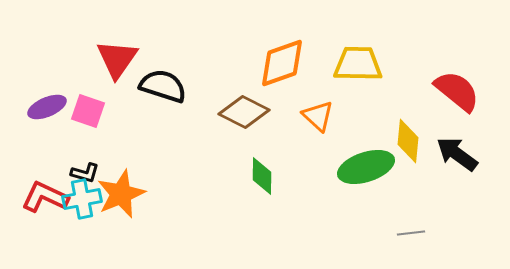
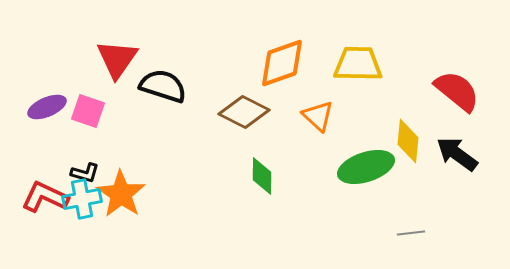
orange star: rotated 15 degrees counterclockwise
